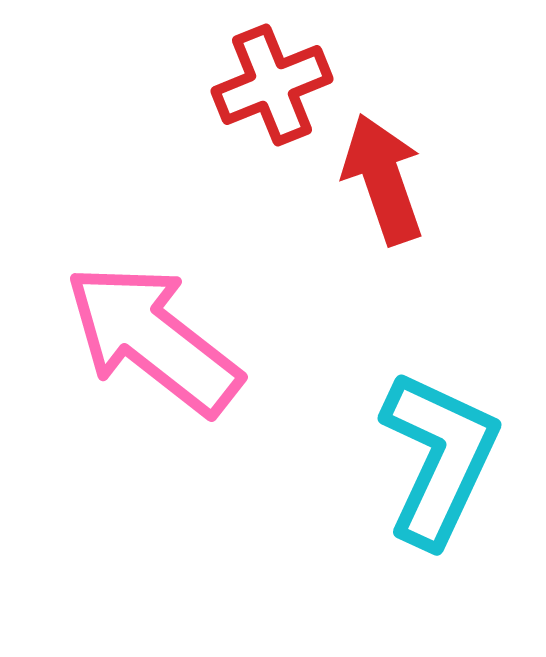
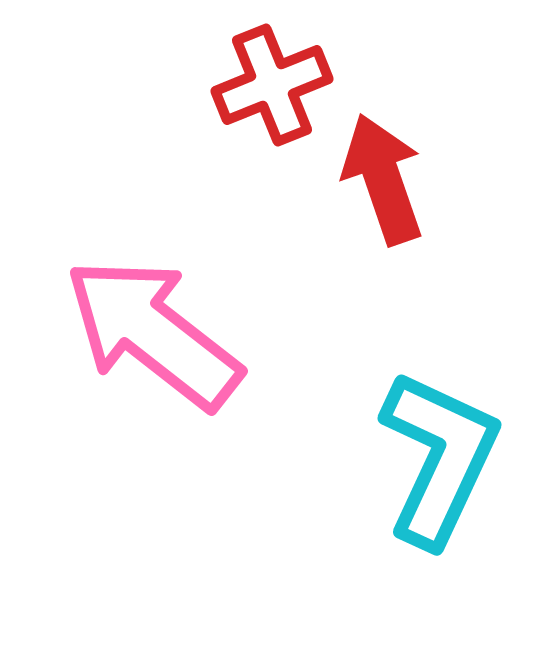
pink arrow: moved 6 px up
